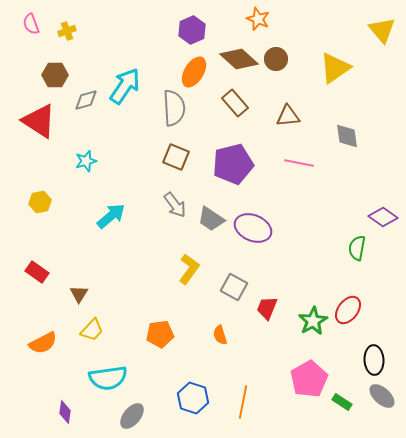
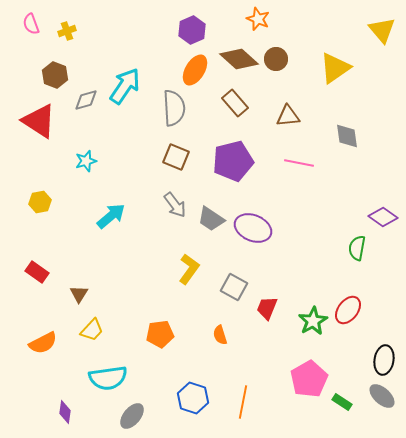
orange ellipse at (194, 72): moved 1 px right, 2 px up
brown hexagon at (55, 75): rotated 20 degrees clockwise
purple pentagon at (233, 164): moved 3 px up
black ellipse at (374, 360): moved 10 px right; rotated 12 degrees clockwise
